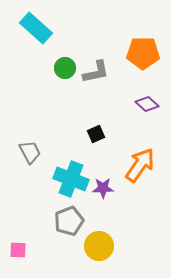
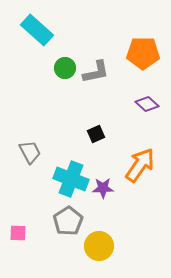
cyan rectangle: moved 1 px right, 2 px down
gray pentagon: moved 1 px left; rotated 12 degrees counterclockwise
pink square: moved 17 px up
